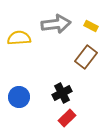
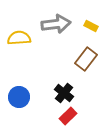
brown rectangle: moved 2 px down
black cross: moved 2 px right; rotated 24 degrees counterclockwise
red rectangle: moved 1 px right, 2 px up
